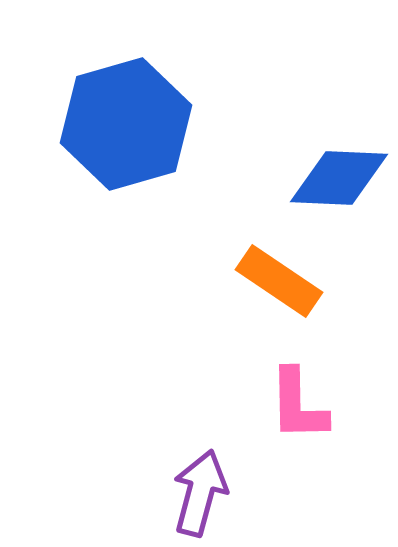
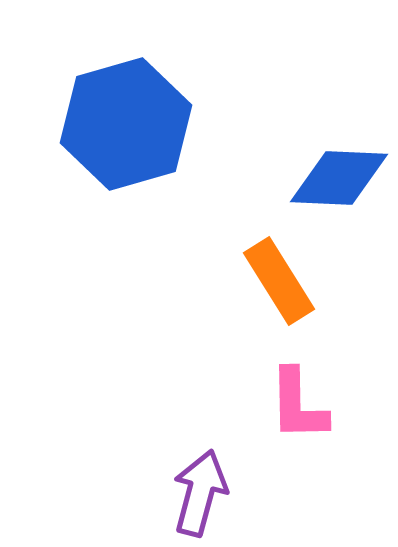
orange rectangle: rotated 24 degrees clockwise
